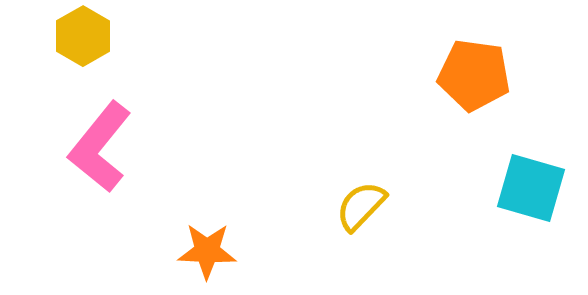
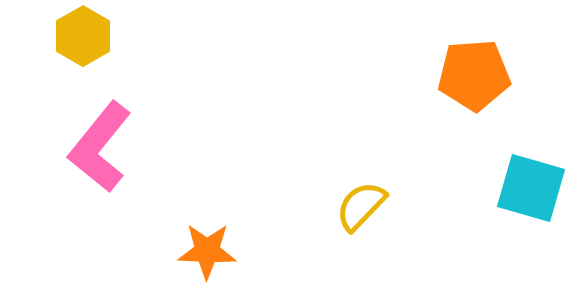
orange pentagon: rotated 12 degrees counterclockwise
